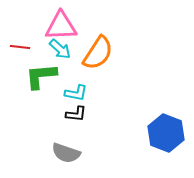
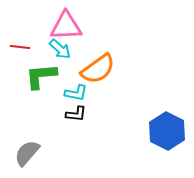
pink triangle: moved 5 px right
orange semicircle: moved 16 px down; rotated 21 degrees clockwise
blue hexagon: moved 1 px right, 2 px up; rotated 6 degrees clockwise
gray semicircle: moved 39 px left; rotated 112 degrees clockwise
